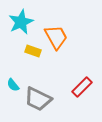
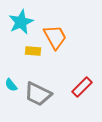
orange trapezoid: moved 1 px left
yellow rectangle: rotated 14 degrees counterclockwise
cyan semicircle: moved 2 px left
gray trapezoid: moved 5 px up
